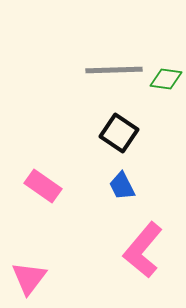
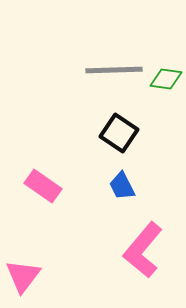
pink triangle: moved 6 px left, 2 px up
